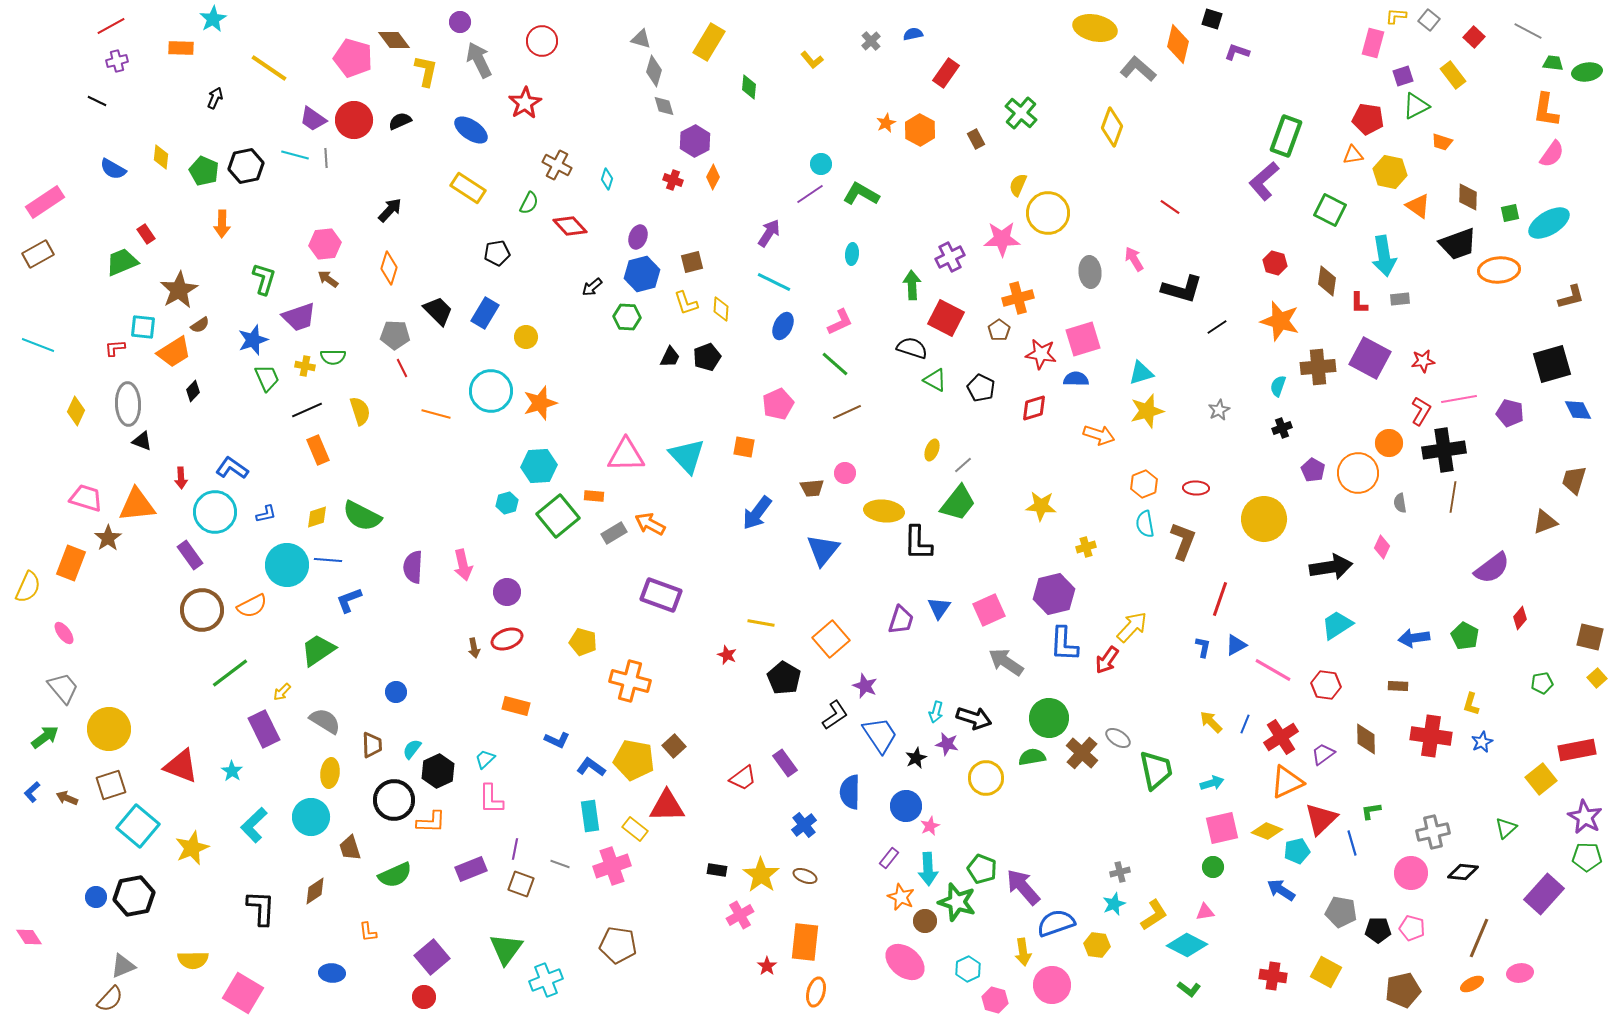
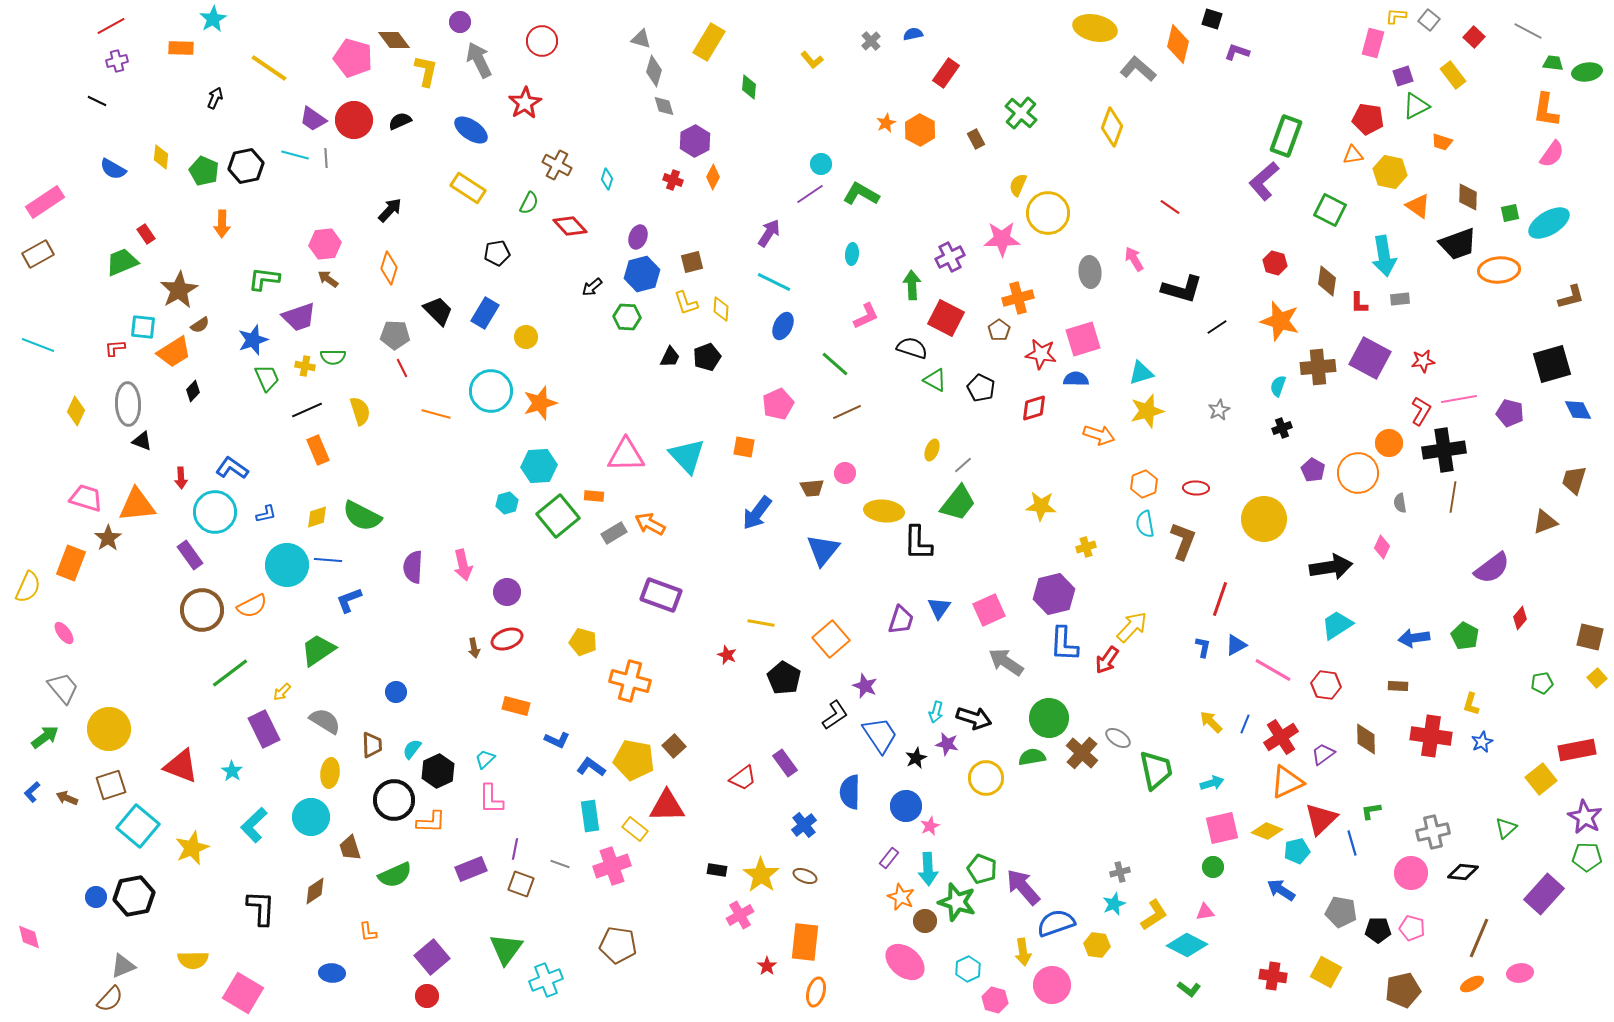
green L-shape at (264, 279): rotated 100 degrees counterclockwise
pink L-shape at (840, 322): moved 26 px right, 6 px up
pink diamond at (29, 937): rotated 20 degrees clockwise
red circle at (424, 997): moved 3 px right, 1 px up
